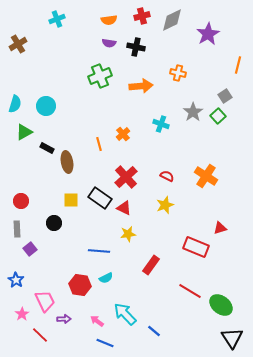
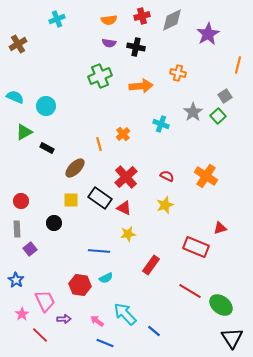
cyan semicircle at (15, 104): moved 7 px up; rotated 84 degrees counterclockwise
brown ellipse at (67, 162): moved 8 px right, 6 px down; rotated 55 degrees clockwise
